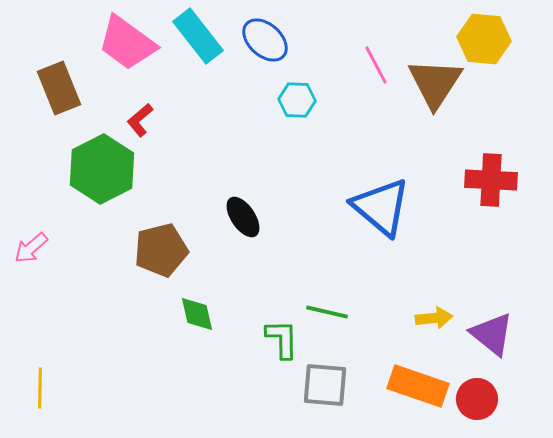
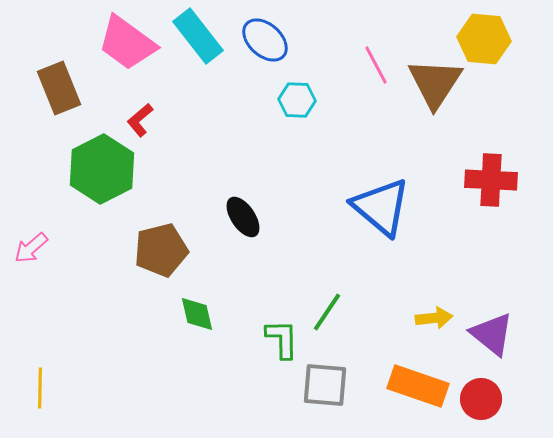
green line: rotated 69 degrees counterclockwise
red circle: moved 4 px right
